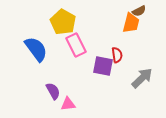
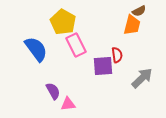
orange trapezoid: moved 1 px right, 2 px down
purple square: rotated 15 degrees counterclockwise
